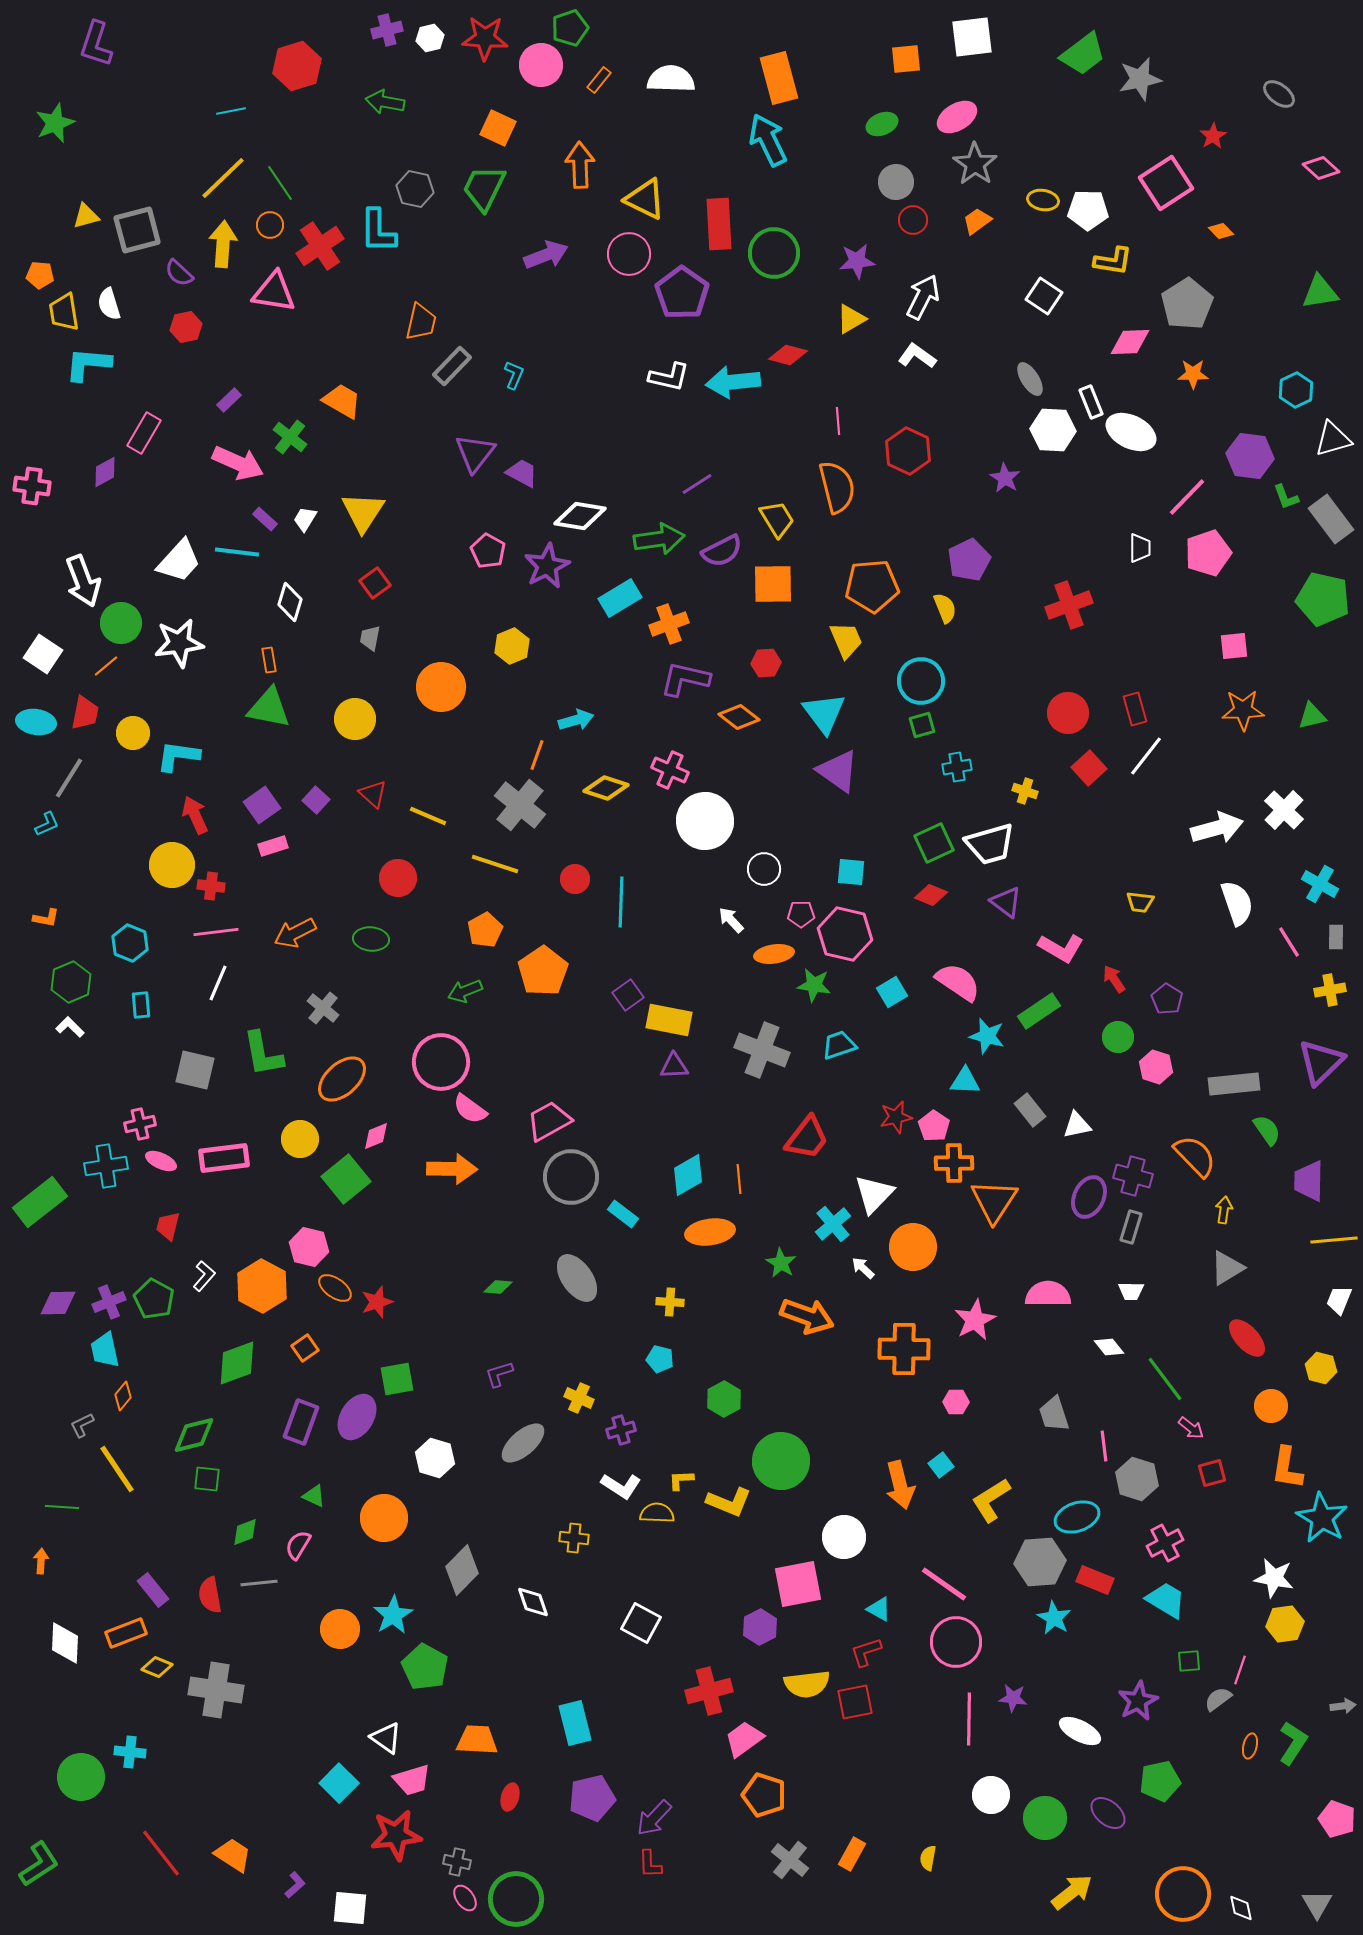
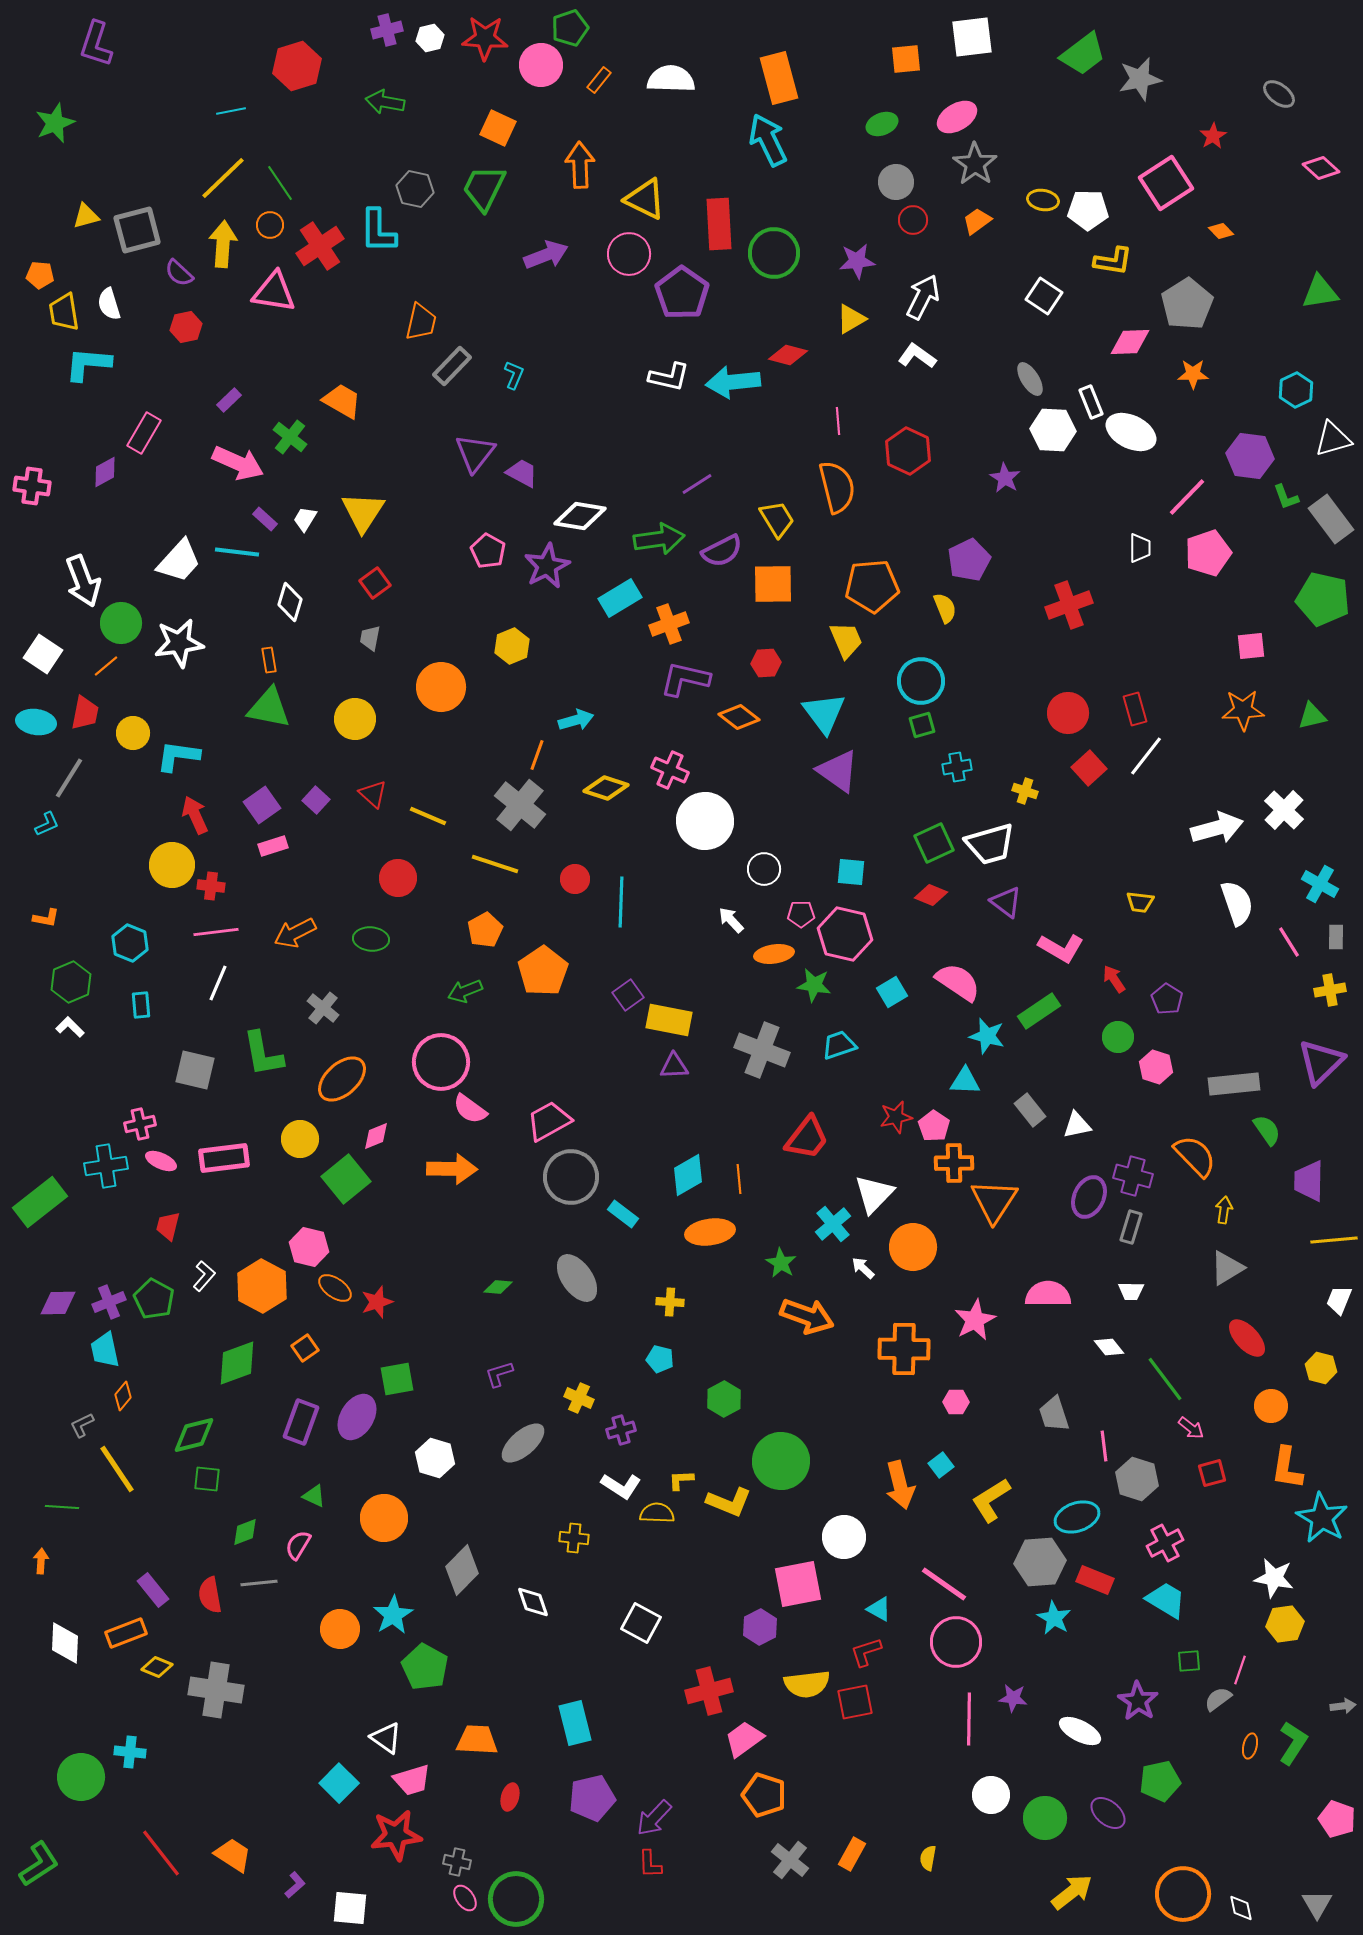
pink square at (1234, 646): moved 17 px right
purple star at (1138, 1701): rotated 12 degrees counterclockwise
